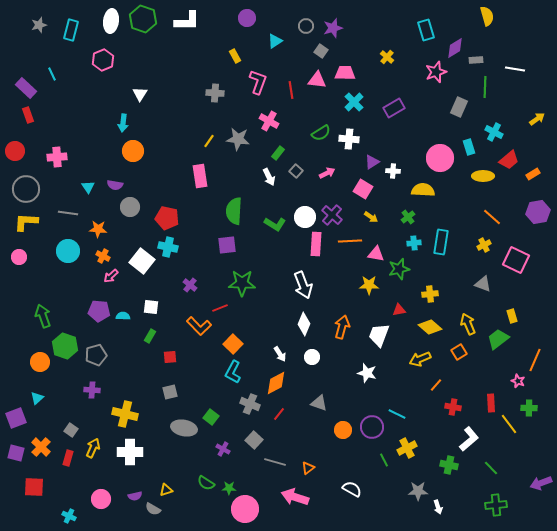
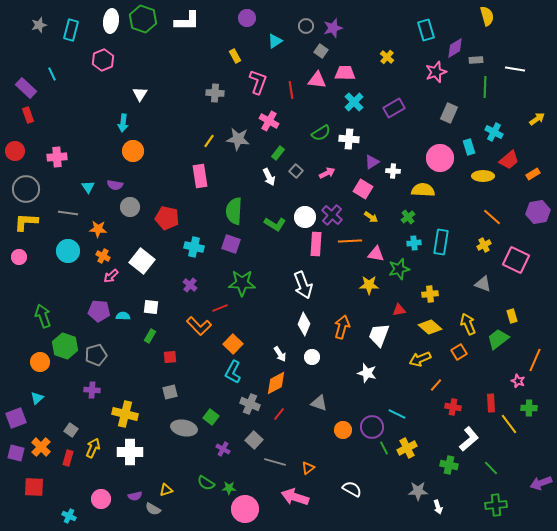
gray rectangle at (459, 107): moved 10 px left, 6 px down
purple square at (227, 245): moved 4 px right, 1 px up; rotated 24 degrees clockwise
cyan cross at (168, 247): moved 26 px right
green line at (384, 460): moved 12 px up
